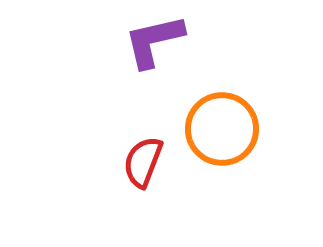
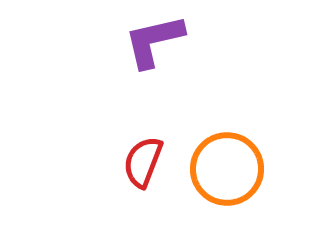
orange circle: moved 5 px right, 40 px down
